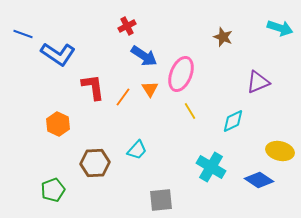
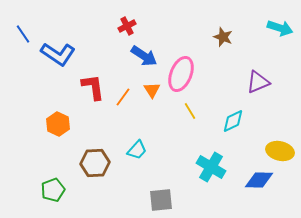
blue line: rotated 36 degrees clockwise
orange triangle: moved 2 px right, 1 px down
blue diamond: rotated 32 degrees counterclockwise
